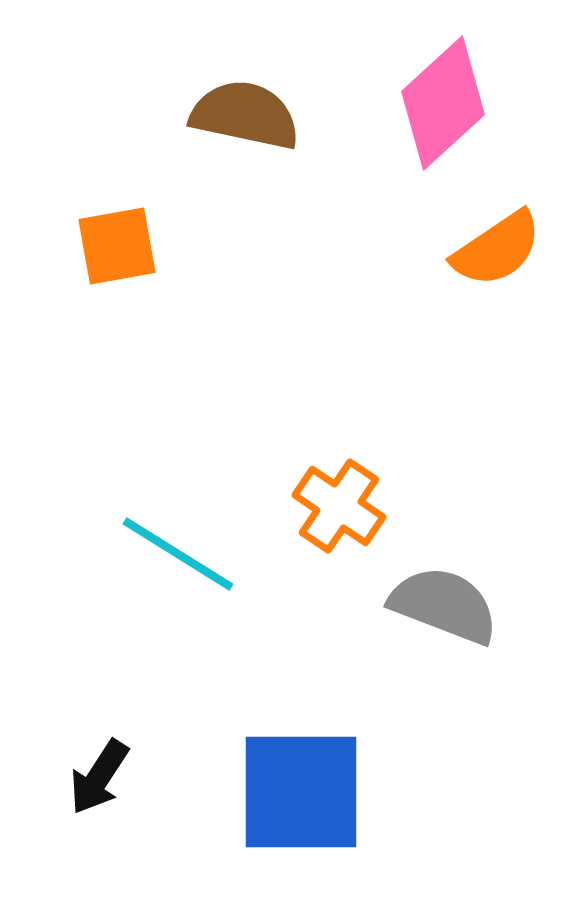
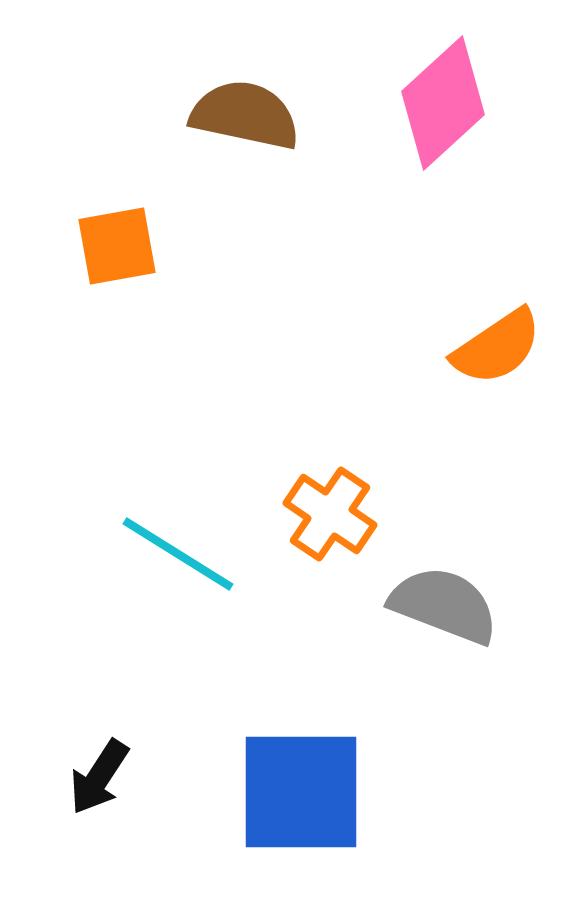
orange semicircle: moved 98 px down
orange cross: moved 9 px left, 8 px down
